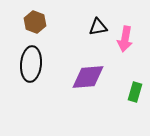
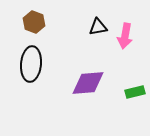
brown hexagon: moved 1 px left
pink arrow: moved 3 px up
purple diamond: moved 6 px down
green rectangle: rotated 60 degrees clockwise
